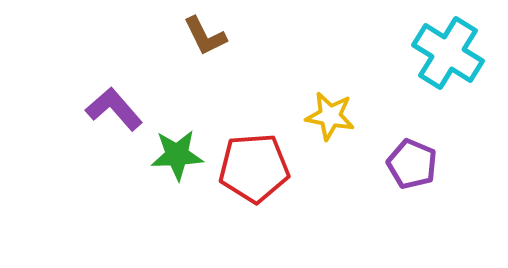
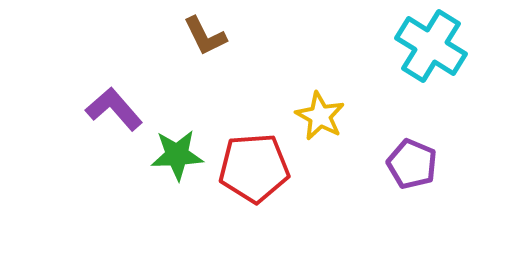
cyan cross: moved 17 px left, 7 px up
yellow star: moved 10 px left; rotated 18 degrees clockwise
